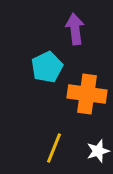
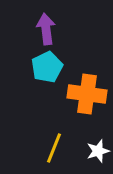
purple arrow: moved 29 px left
